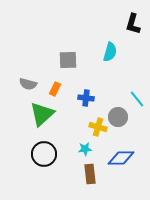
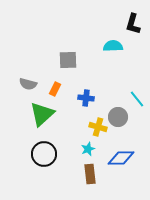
cyan semicircle: moved 3 px right, 6 px up; rotated 108 degrees counterclockwise
cyan star: moved 3 px right; rotated 16 degrees counterclockwise
